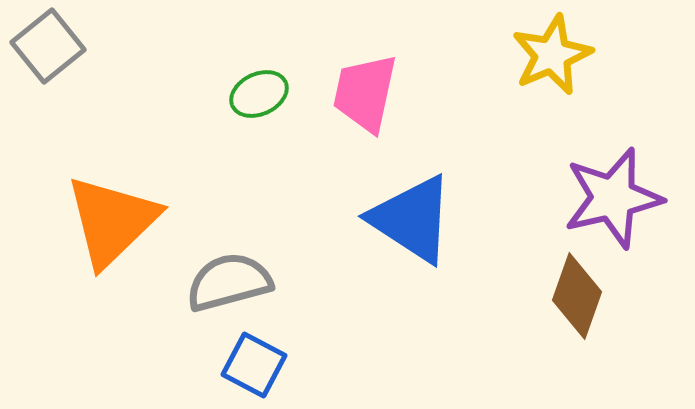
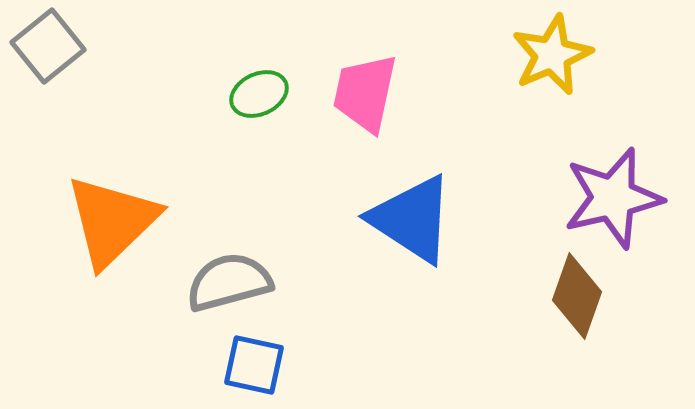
blue square: rotated 16 degrees counterclockwise
